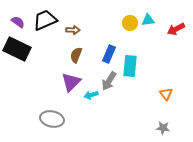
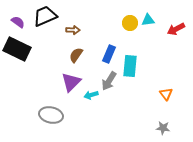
black trapezoid: moved 4 px up
brown semicircle: rotated 14 degrees clockwise
gray ellipse: moved 1 px left, 4 px up
